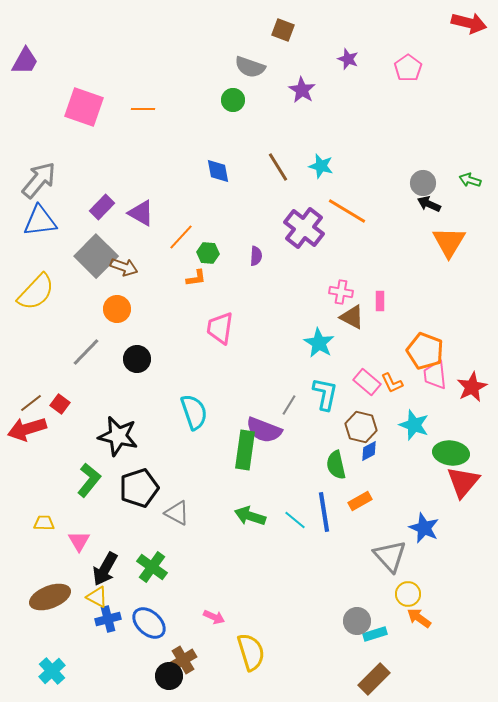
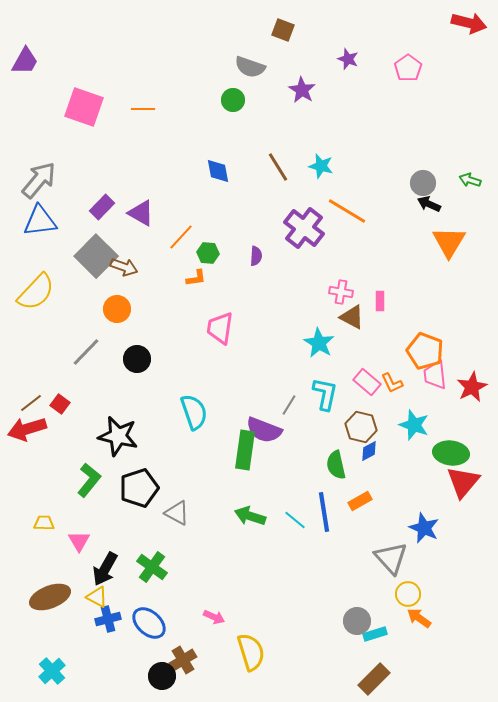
gray triangle at (390, 556): moved 1 px right, 2 px down
black circle at (169, 676): moved 7 px left
